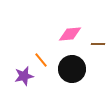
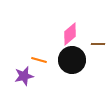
pink diamond: rotated 35 degrees counterclockwise
orange line: moved 2 px left; rotated 35 degrees counterclockwise
black circle: moved 9 px up
